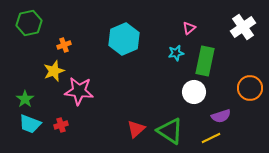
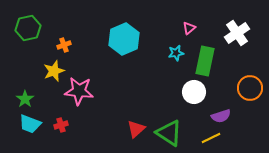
green hexagon: moved 1 px left, 5 px down
white cross: moved 6 px left, 6 px down
green triangle: moved 1 px left, 2 px down
